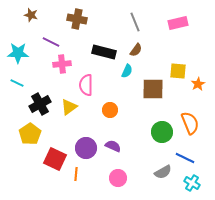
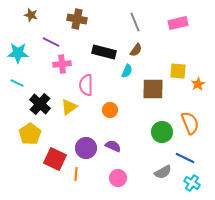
black cross: rotated 20 degrees counterclockwise
